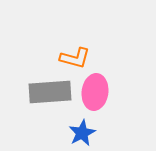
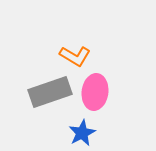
orange L-shape: moved 2 px up; rotated 16 degrees clockwise
gray rectangle: rotated 15 degrees counterclockwise
